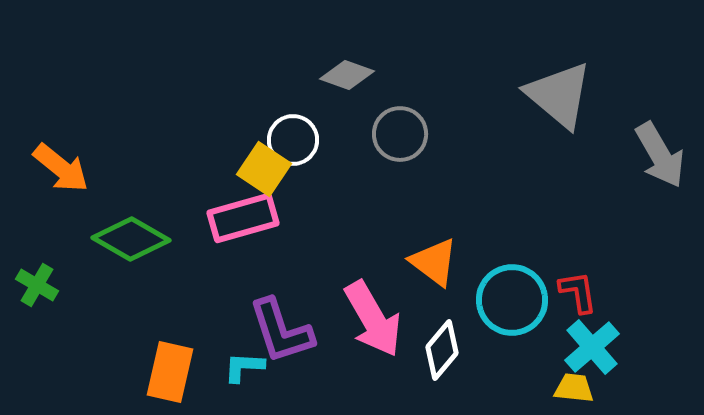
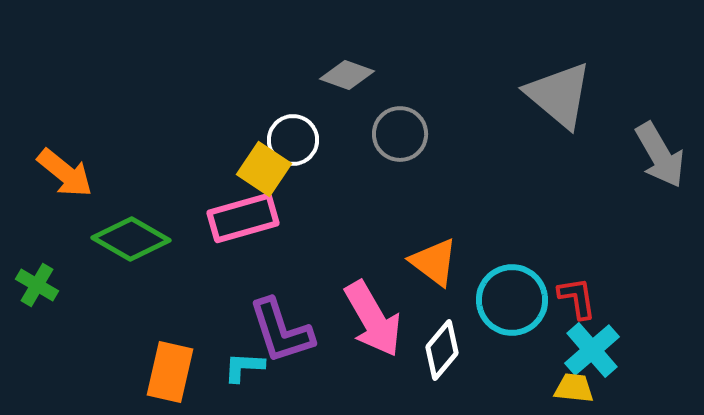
orange arrow: moved 4 px right, 5 px down
red L-shape: moved 1 px left, 6 px down
cyan cross: moved 3 px down
